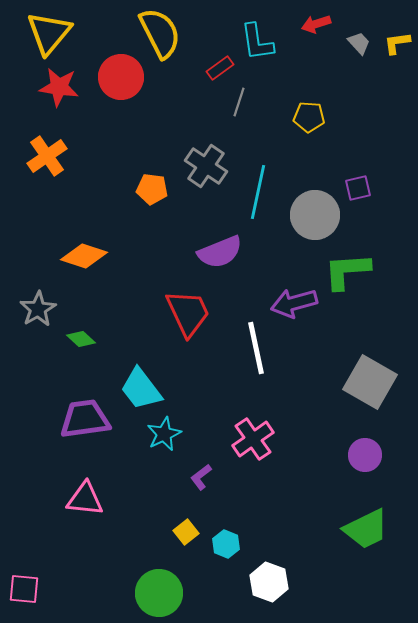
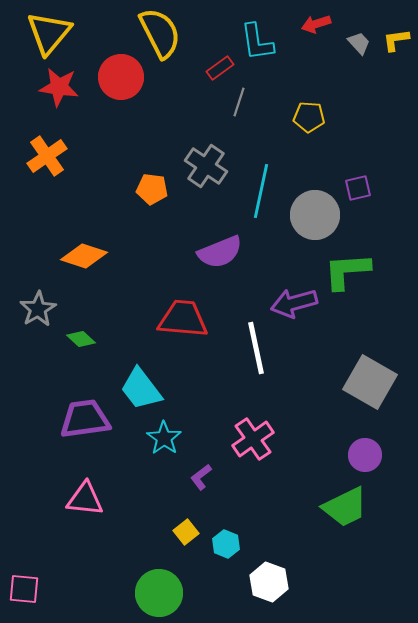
yellow L-shape: moved 1 px left, 3 px up
cyan line: moved 3 px right, 1 px up
red trapezoid: moved 5 px left, 6 px down; rotated 60 degrees counterclockwise
cyan star: moved 4 px down; rotated 12 degrees counterclockwise
green trapezoid: moved 21 px left, 22 px up
